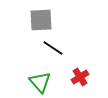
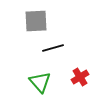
gray square: moved 5 px left, 1 px down
black line: rotated 50 degrees counterclockwise
